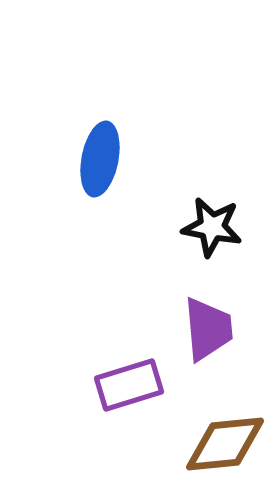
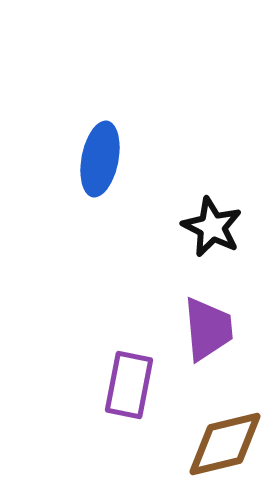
black star: rotated 16 degrees clockwise
purple rectangle: rotated 62 degrees counterclockwise
brown diamond: rotated 8 degrees counterclockwise
